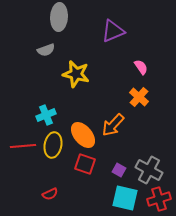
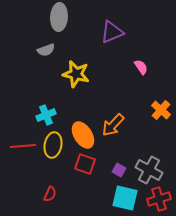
purple triangle: moved 1 px left, 1 px down
orange cross: moved 22 px right, 13 px down
orange ellipse: rotated 8 degrees clockwise
red semicircle: rotated 42 degrees counterclockwise
